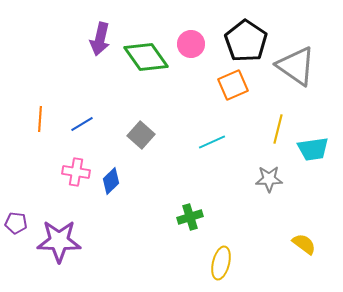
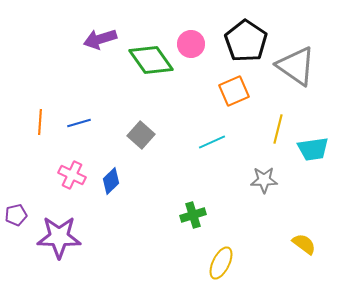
purple arrow: rotated 60 degrees clockwise
green diamond: moved 5 px right, 3 px down
orange square: moved 1 px right, 6 px down
orange line: moved 3 px down
blue line: moved 3 px left, 1 px up; rotated 15 degrees clockwise
pink cross: moved 4 px left, 3 px down; rotated 16 degrees clockwise
gray star: moved 5 px left, 1 px down
green cross: moved 3 px right, 2 px up
purple pentagon: moved 8 px up; rotated 20 degrees counterclockwise
purple star: moved 4 px up
yellow ellipse: rotated 12 degrees clockwise
